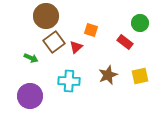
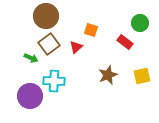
brown square: moved 5 px left, 2 px down
yellow square: moved 2 px right
cyan cross: moved 15 px left
